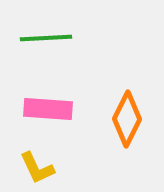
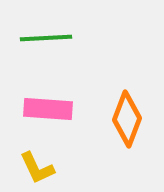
orange diamond: rotated 6 degrees counterclockwise
